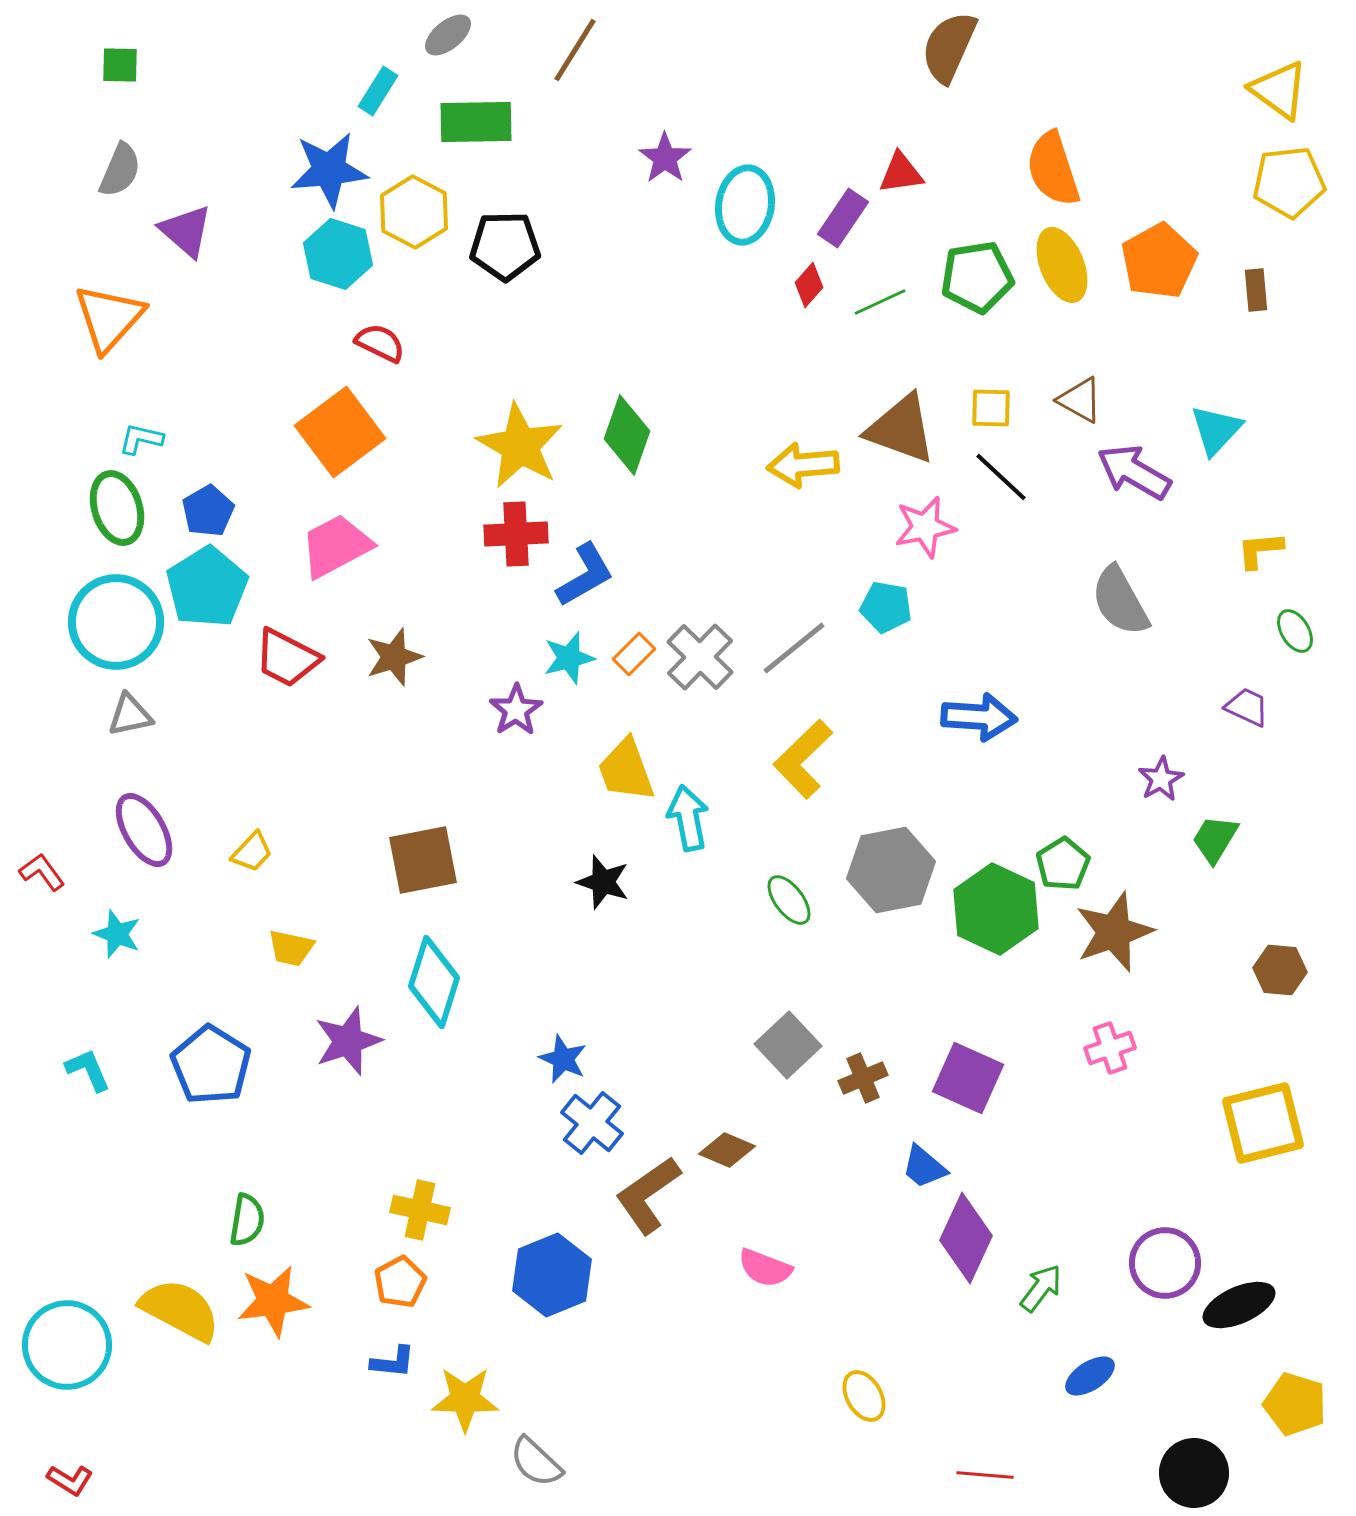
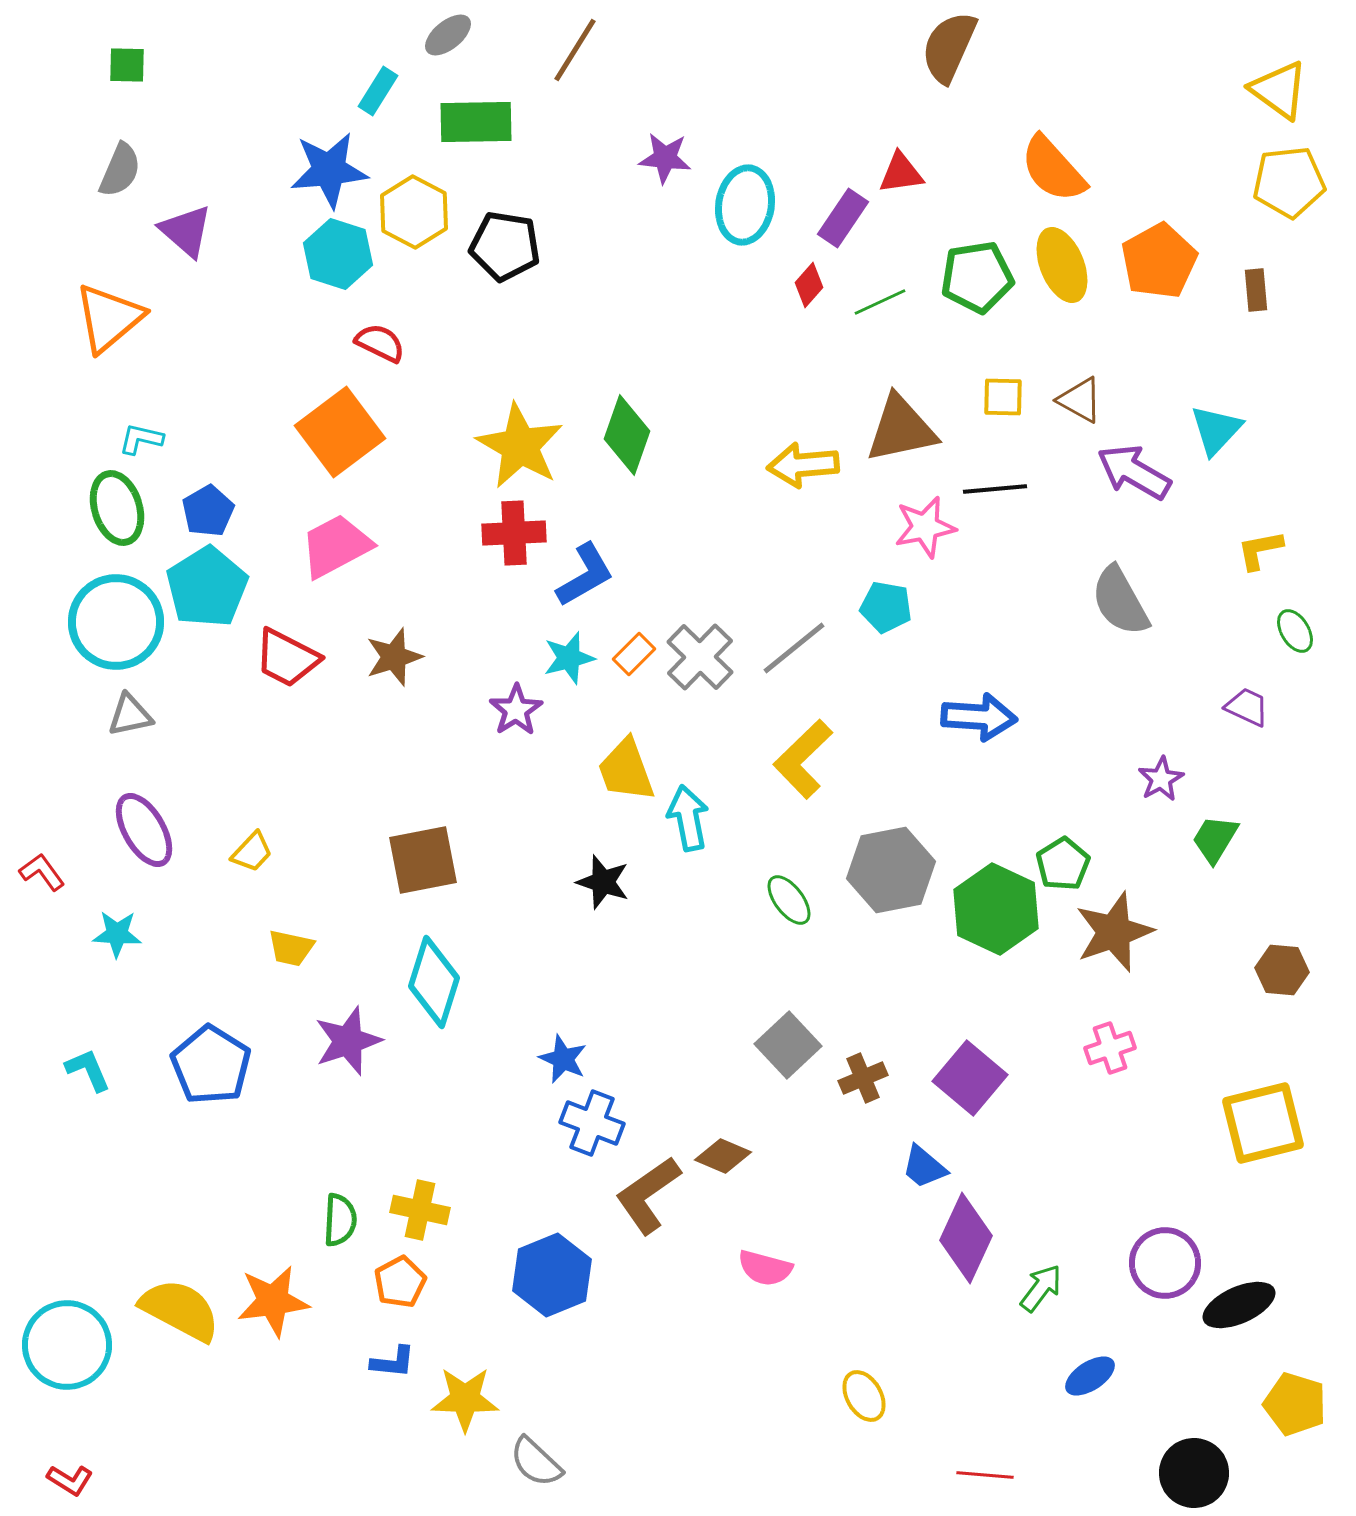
green square at (120, 65): moved 7 px right
purple star at (665, 158): rotated 30 degrees counterclockwise
orange semicircle at (1053, 169): rotated 24 degrees counterclockwise
black pentagon at (505, 246): rotated 10 degrees clockwise
orange triangle at (109, 318): rotated 8 degrees clockwise
yellow square at (991, 408): moved 12 px right, 11 px up
brown triangle at (901, 429): rotated 32 degrees counterclockwise
black line at (1001, 477): moved 6 px left, 12 px down; rotated 48 degrees counterclockwise
red cross at (516, 534): moved 2 px left, 1 px up
yellow L-shape at (1260, 550): rotated 6 degrees counterclockwise
cyan star at (117, 934): rotated 18 degrees counterclockwise
brown hexagon at (1280, 970): moved 2 px right
purple square at (968, 1078): moved 2 px right; rotated 16 degrees clockwise
blue cross at (592, 1123): rotated 18 degrees counterclockwise
brown diamond at (727, 1150): moved 4 px left, 6 px down
green semicircle at (247, 1220): moved 93 px right; rotated 6 degrees counterclockwise
pink semicircle at (765, 1268): rotated 6 degrees counterclockwise
